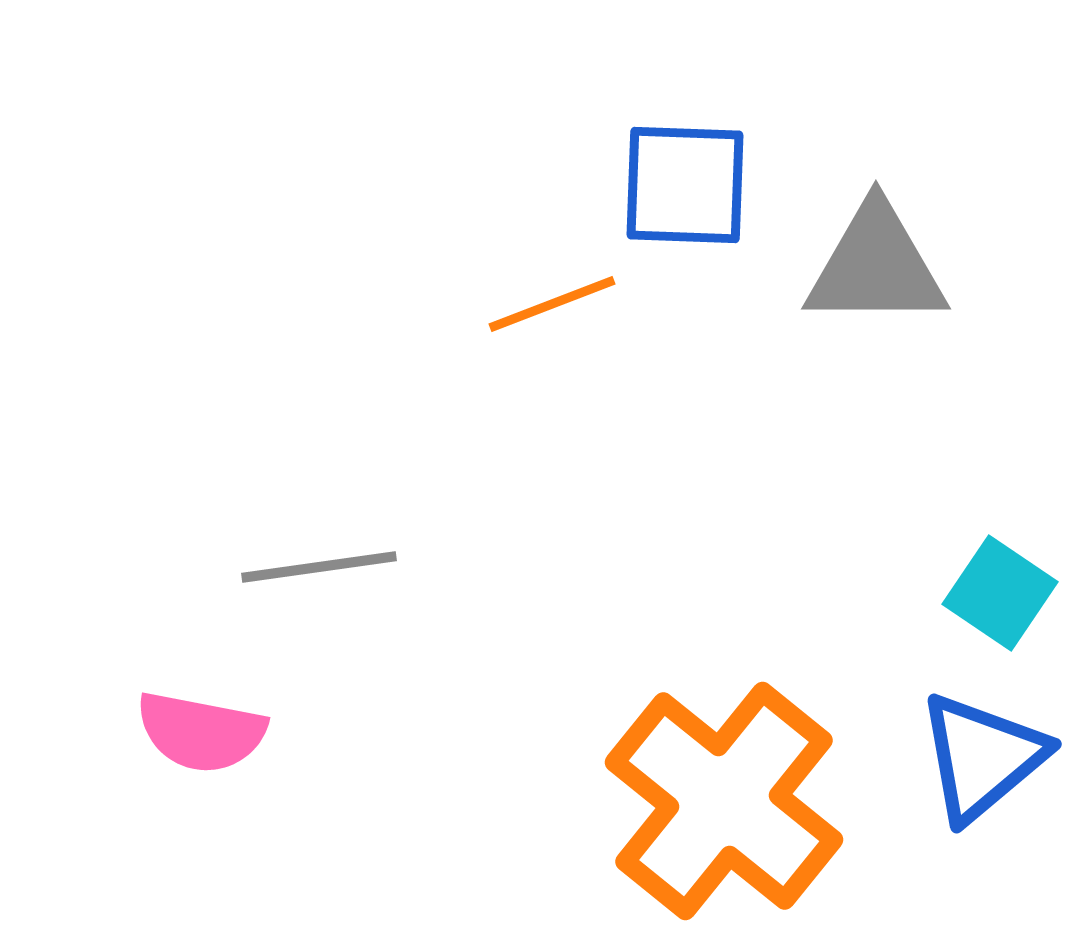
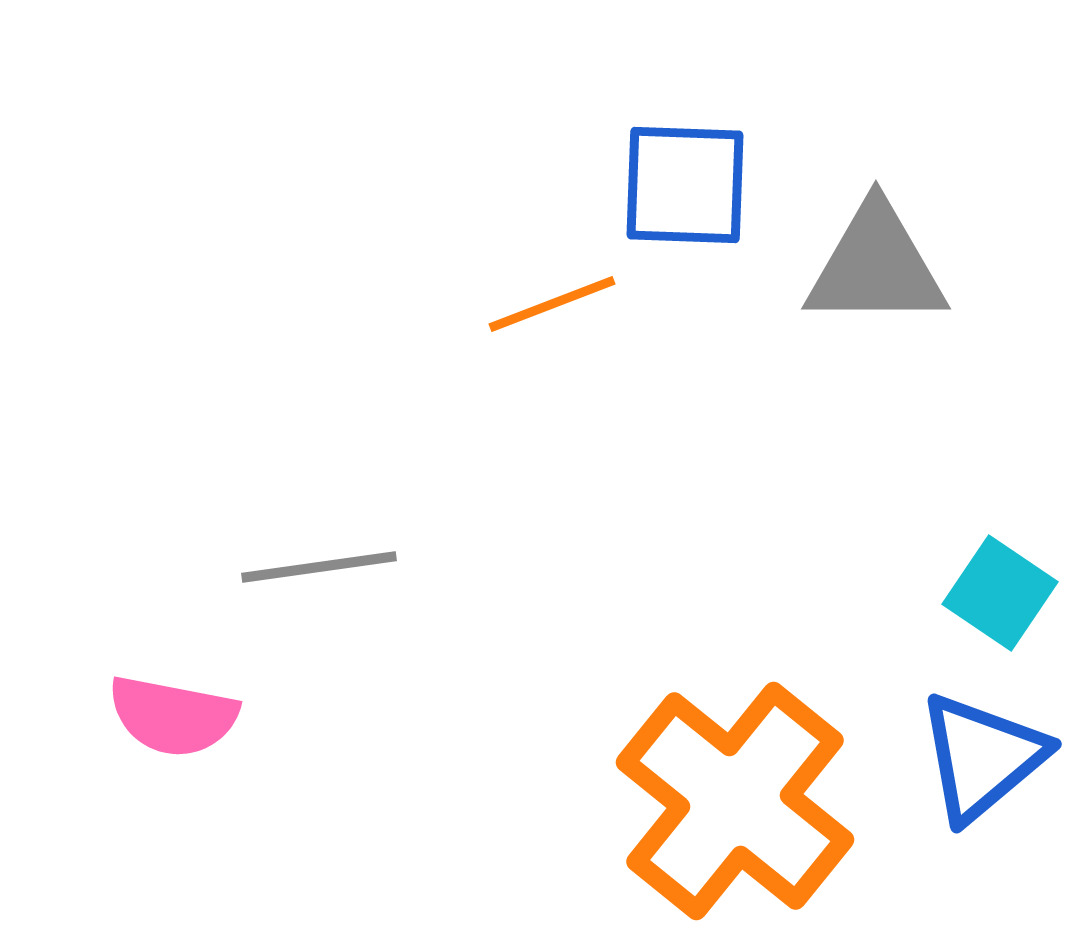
pink semicircle: moved 28 px left, 16 px up
orange cross: moved 11 px right
